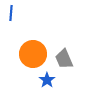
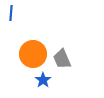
gray trapezoid: moved 2 px left
blue star: moved 4 px left
